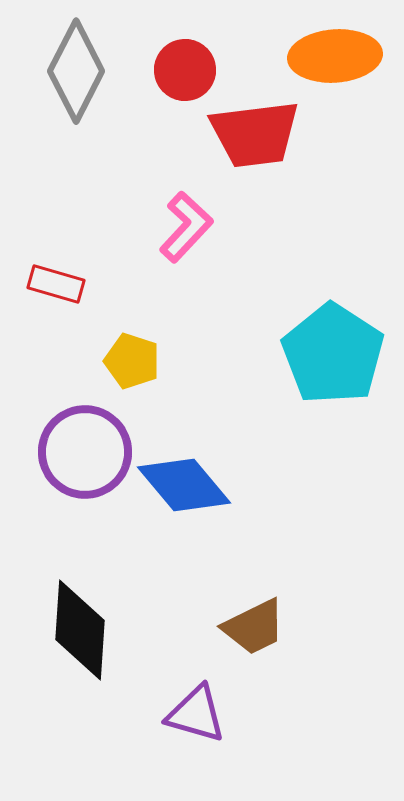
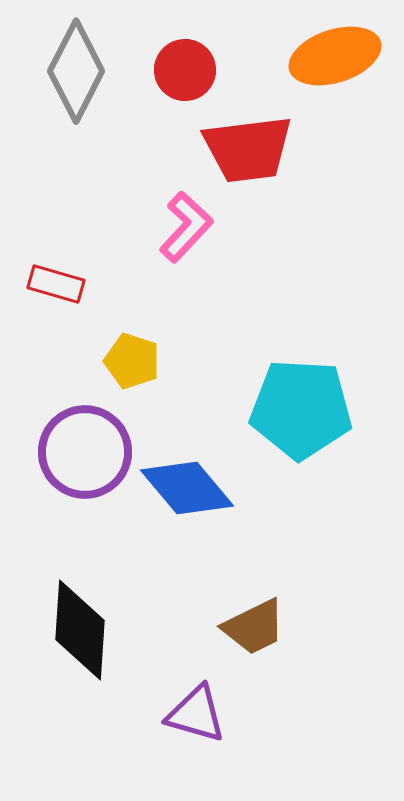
orange ellipse: rotated 14 degrees counterclockwise
red trapezoid: moved 7 px left, 15 px down
cyan pentagon: moved 32 px left, 55 px down; rotated 30 degrees counterclockwise
blue diamond: moved 3 px right, 3 px down
